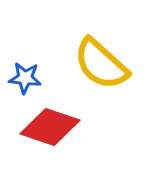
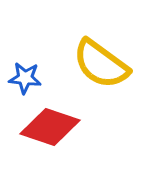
yellow semicircle: rotated 6 degrees counterclockwise
